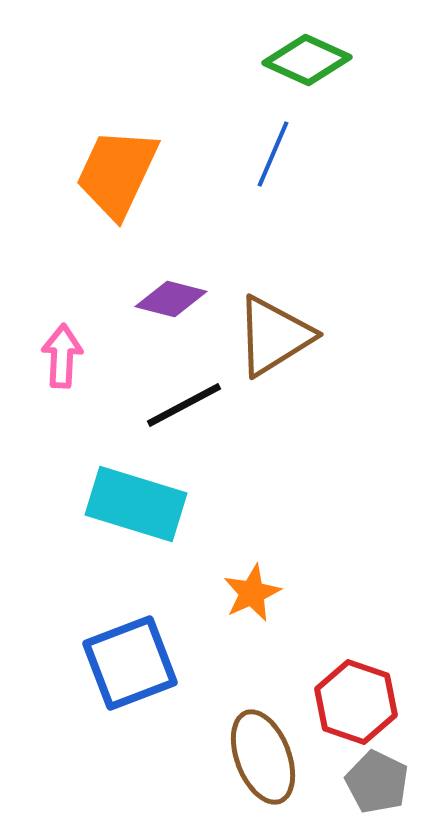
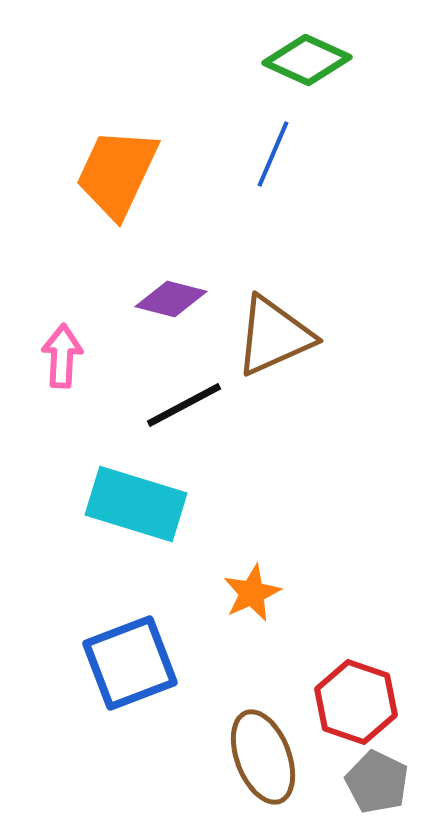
brown triangle: rotated 8 degrees clockwise
